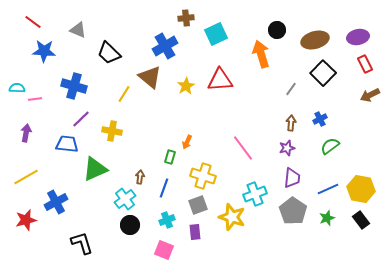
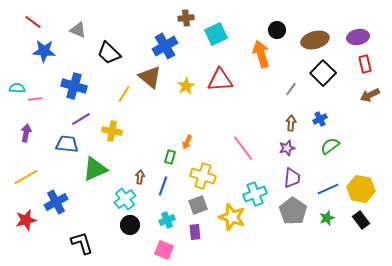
red rectangle at (365, 64): rotated 12 degrees clockwise
purple line at (81, 119): rotated 12 degrees clockwise
blue line at (164, 188): moved 1 px left, 2 px up
